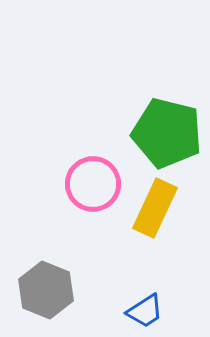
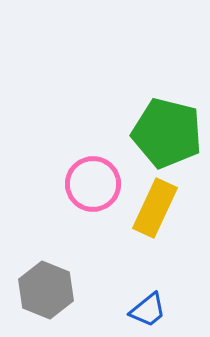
blue trapezoid: moved 3 px right, 1 px up; rotated 6 degrees counterclockwise
